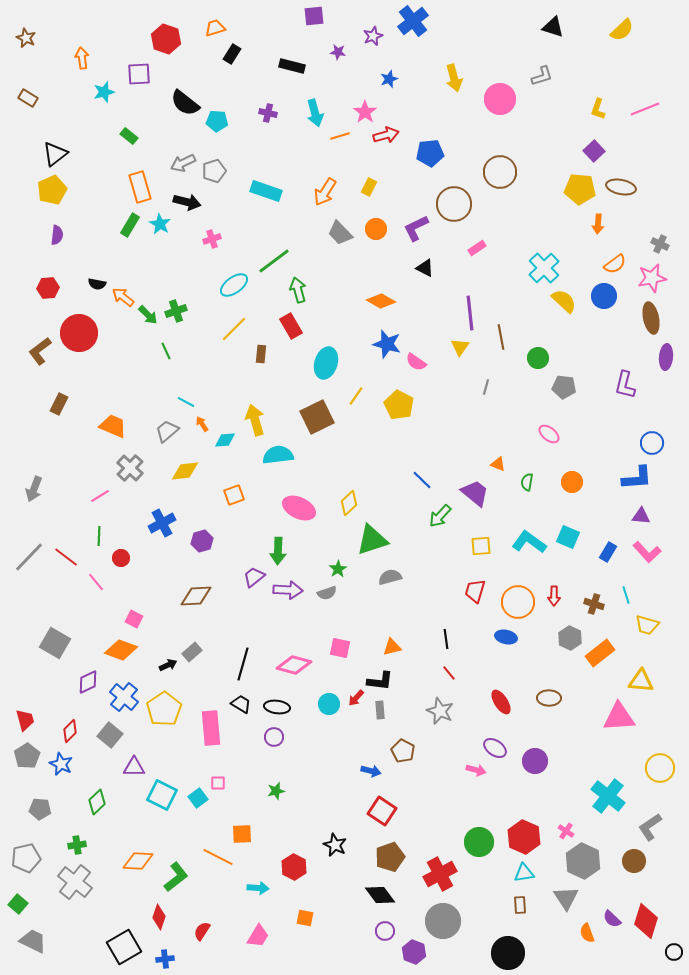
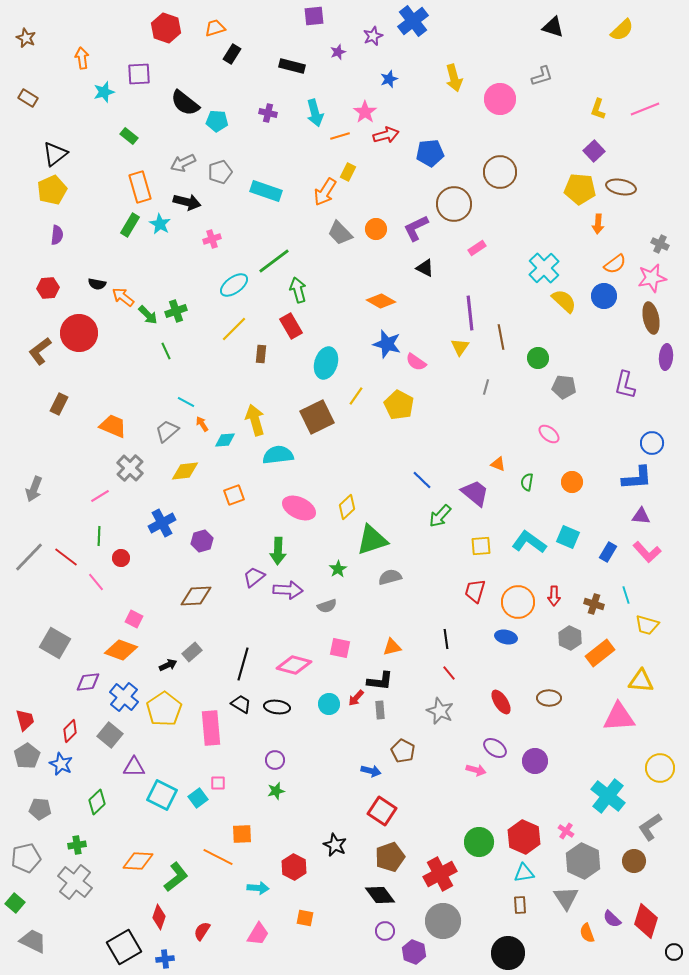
red hexagon at (166, 39): moved 11 px up
purple star at (338, 52): rotated 28 degrees counterclockwise
gray pentagon at (214, 171): moved 6 px right, 1 px down
yellow rectangle at (369, 187): moved 21 px left, 15 px up
yellow diamond at (349, 503): moved 2 px left, 4 px down
gray semicircle at (327, 593): moved 13 px down
purple diamond at (88, 682): rotated 20 degrees clockwise
purple circle at (274, 737): moved 1 px right, 23 px down
green square at (18, 904): moved 3 px left, 1 px up
pink trapezoid at (258, 936): moved 2 px up
